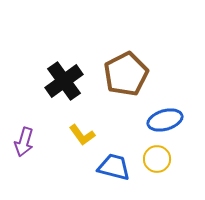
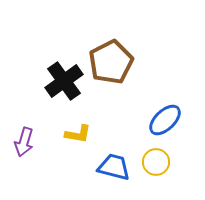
brown pentagon: moved 15 px left, 12 px up
blue ellipse: rotated 28 degrees counterclockwise
yellow L-shape: moved 4 px left, 1 px up; rotated 44 degrees counterclockwise
yellow circle: moved 1 px left, 3 px down
